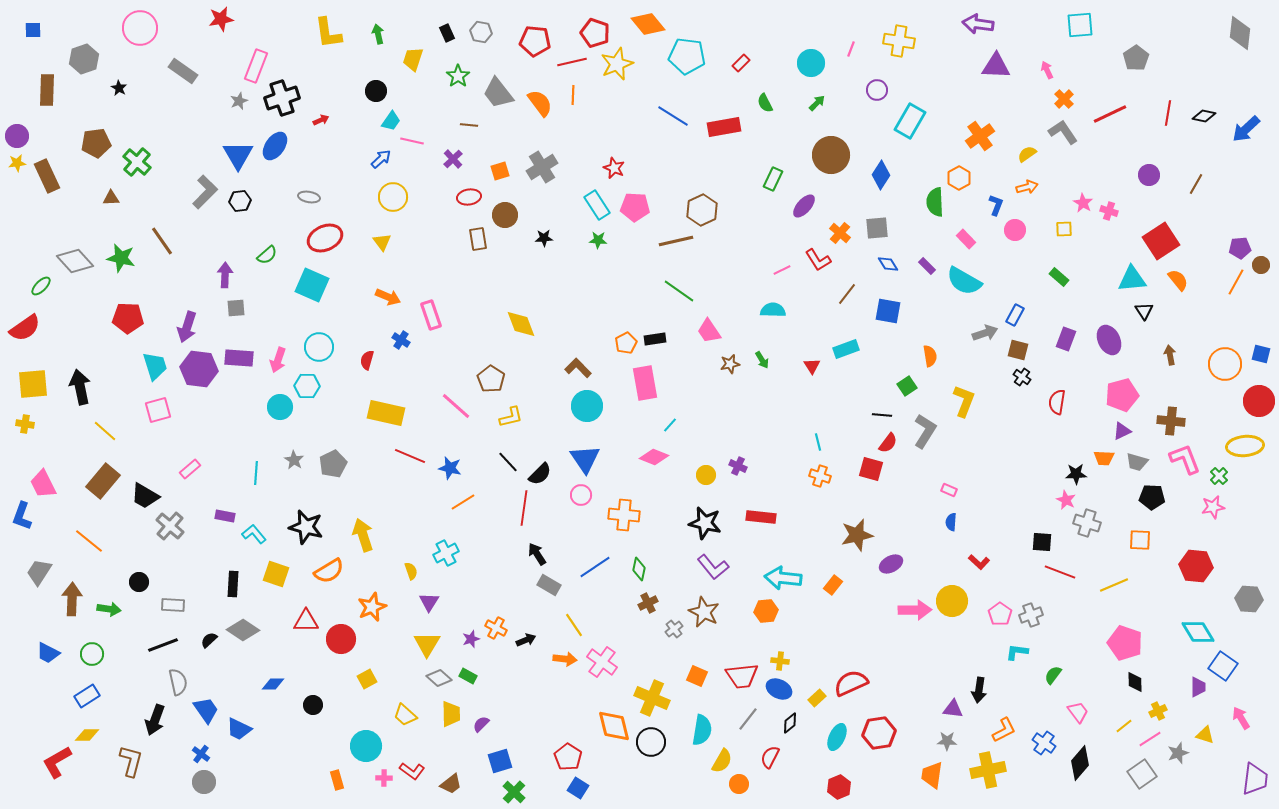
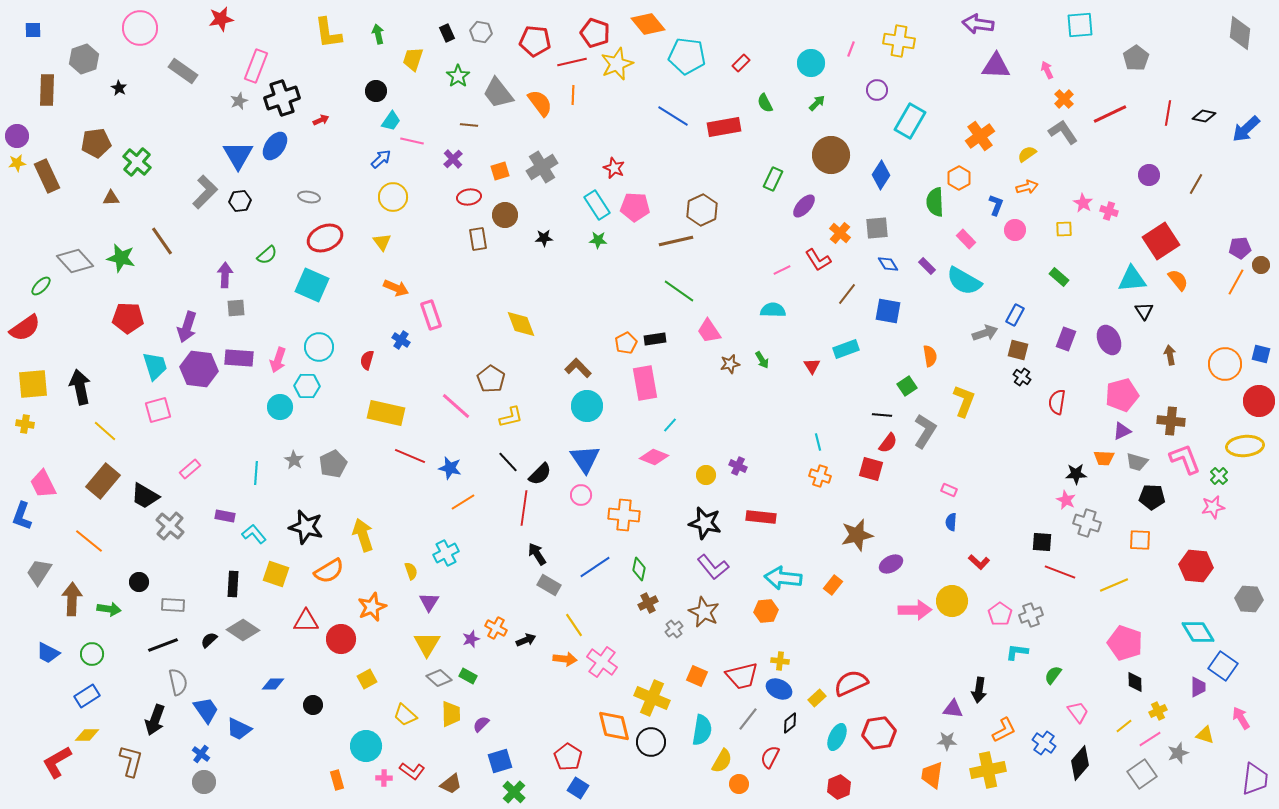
orange arrow at (388, 297): moved 8 px right, 9 px up
red trapezoid at (742, 676): rotated 8 degrees counterclockwise
